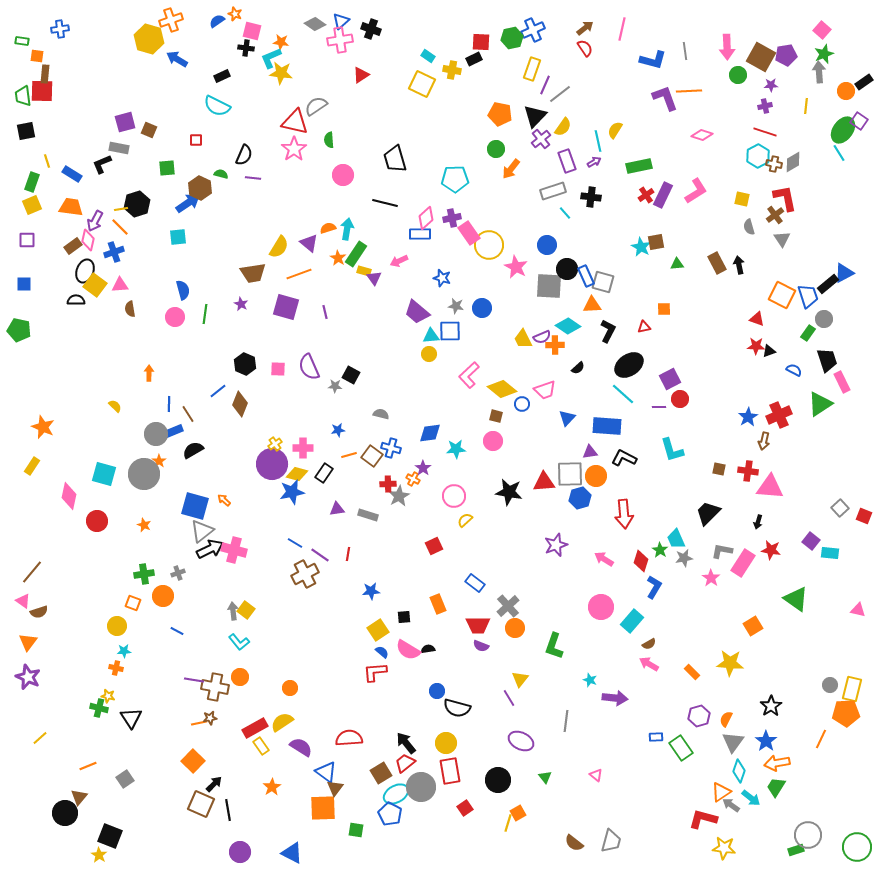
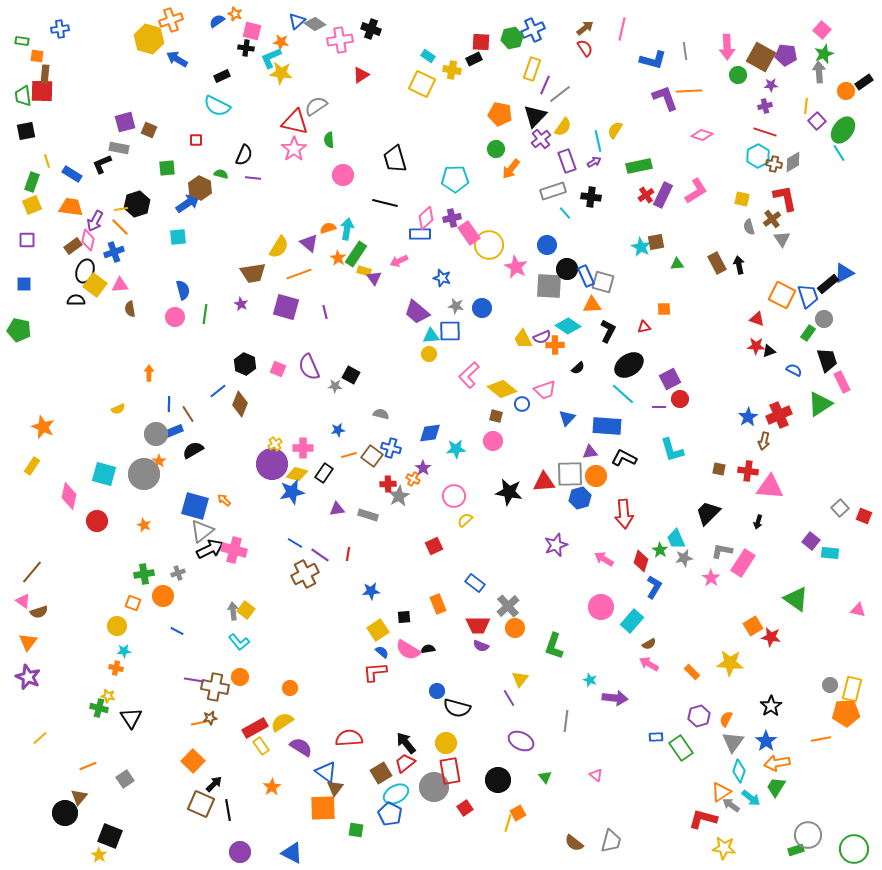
blue triangle at (341, 21): moved 44 px left
purple pentagon at (786, 55): rotated 15 degrees clockwise
purple square at (859, 121): moved 42 px left; rotated 12 degrees clockwise
brown cross at (775, 215): moved 3 px left, 4 px down
pink square at (278, 369): rotated 21 degrees clockwise
yellow semicircle at (115, 406): moved 3 px right, 3 px down; rotated 112 degrees clockwise
red star at (771, 550): moved 87 px down
orange line at (821, 739): rotated 54 degrees clockwise
gray circle at (421, 787): moved 13 px right
green circle at (857, 847): moved 3 px left, 2 px down
